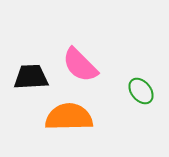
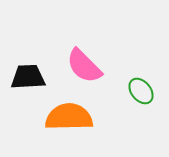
pink semicircle: moved 4 px right, 1 px down
black trapezoid: moved 3 px left
